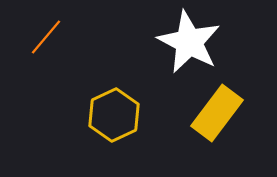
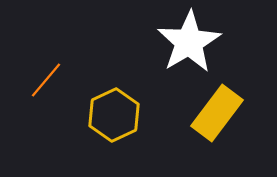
orange line: moved 43 px down
white star: rotated 14 degrees clockwise
